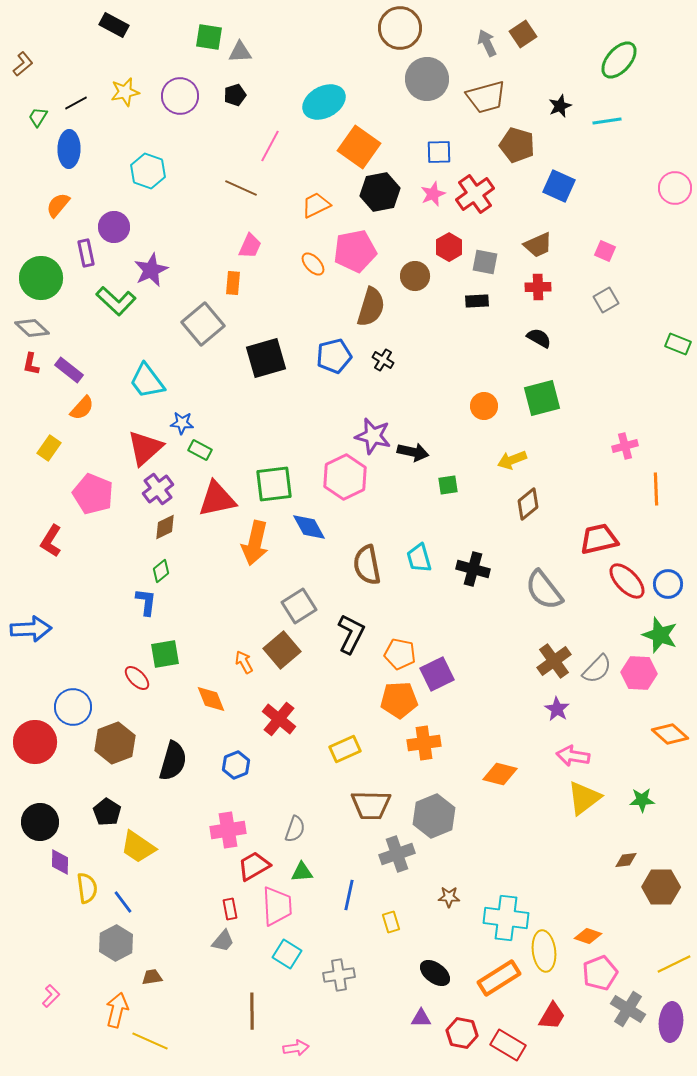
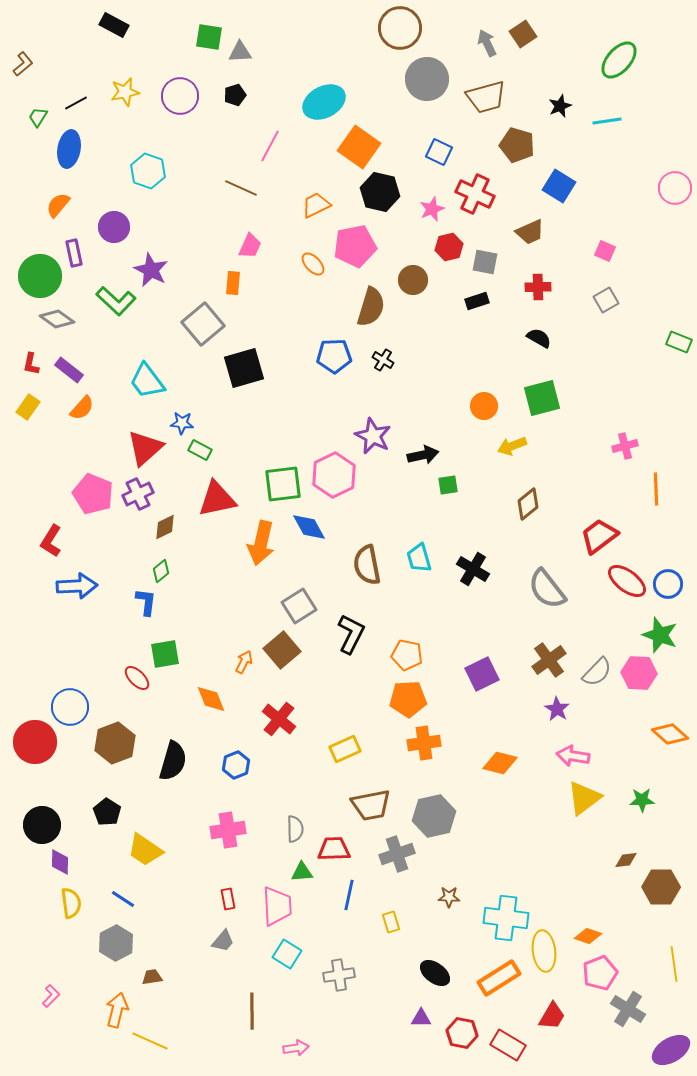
blue ellipse at (69, 149): rotated 9 degrees clockwise
blue square at (439, 152): rotated 28 degrees clockwise
blue square at (559, 186): rotated 8 degrees clockwise
black hexagon at (380, 192): rotated 24 degrees clockwise
pink star at (433, 194): moved 1 px left, 15 px down
red cross at (475, 194): rotated 30 degrees counterclockwise
brown trapezoid at (538, 245): moved 8 px left, 13 px up
red hexagon at (449, 247): rotated 16 degrees clockwise
pink pentagon at (355, 251): moved 5 px up
purple rectangle at (86, 253): moved 12 px left
purple star at (151, 270): rotated 20 degrees counterclockwise
brown circle at (415, 276): moved 2 px left, 4 px down
green circle at (41, 278): moved 1 px left, 2 px up
black rectangle at (477, 301): rotated 15 degrees counterclockwise
gray diamond at (32, 328): moved 25 px right, 9 px up; rotated 8 degrees counterclockwise
green rectangle at (678, 344): moved 1 px right, 2 px up
blue pentagon at (334, 356): rotated 12 degrees clockwise
black square at (266, 358): moved 22 px left, 10 px down
purple star at (373, 436): rotated 12 degrees clockwise
yellow rectangle at (49, 448): moved 21 px left, 41 px up
black arrow at (413, 452): moved 10 px right, 3 px down; rotated 24 degrees counterclockwise
yellow arrow at (512, 460): moved 14 px up
pink hexagon at (345, 477): moved 11 px left, 2 px up
green square at (274, 484): moved 9 px right
purple cross at (158, 489): moved 20 px left, 5 px down; rotated 12 degrees clockwise
red trapezoid at (599, 539): moved 3 px up; rotated 24 degrees counterclockwise
orange arrow at (255, 543): moved 6 px right
black cross at (473, 569): rotated 16 degrees clockwise
red ellipse at (627, 581): rotated 9 degrees counterclockwise
gray semicircle at (544, 590): moved 3 px right, 1 px up
blue arrow at (31, 629): moved 46 px right, 43 px up
orange pentagon at (400, 654): moved 7 px right, 1 px down
brown cross at (554, 661): moved 5 px left, 1 px up
orange arrow at (244, 662): rotated 55 degrees clockwise
gray semicircle at (597, 669): moved 3 px down
purple square at (437, 674): moved 45 px right
orange pentagon at (399, 700): moved 9 px right, 1 px up
blue circle at (73, 707): moved 3 px left
orange diamond at (500, 774): moved 11 px up
brown trapezoid at (371, 805): rotated 12 degrees counterclockwise
gray hexagon at (434, 816): rotated 9 degrees clockwise
black circle at (40, 822): moved 2 px right, 3 px down
gray semicircle at (295, 829): rotated 20 degrees counterclockwise
yellow trapezoid at (138, 847): moved 7 px right, 3 px down
red trapezoid at (254, 866): moved 80 px right, 17 px up; rotated 28 degrees clockwise
yellow semicircle at (87, 888): moved 16 px left, 15 px down
blue line at (123, 902): moved 3 px up; rotated 20 degrees counterclockwise
red rectangle at (230, 909): moved 2 px left, 10 px up
yellow line at (674, 964): rotated 72 degrees counterclockwise
purple ellipse at (671, 1022): moved 28 px down; rotated 54 degrees clockwise
